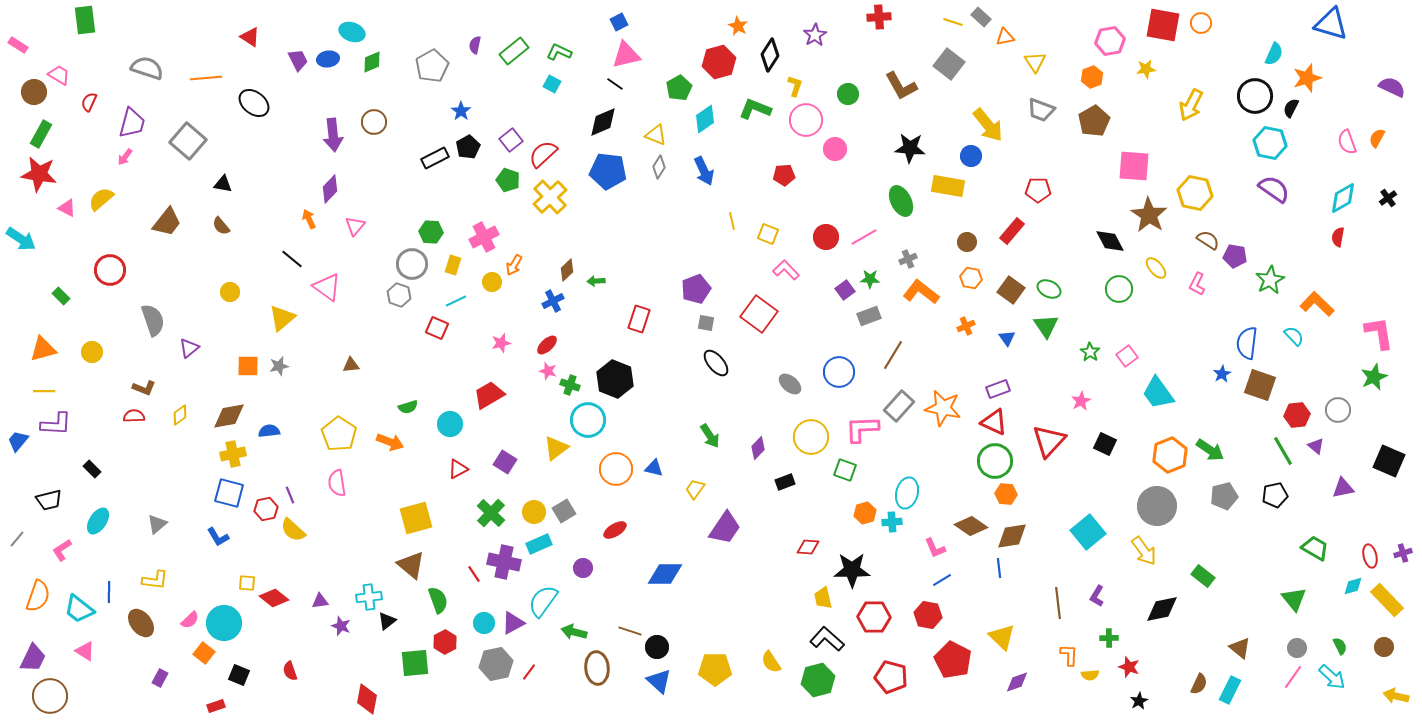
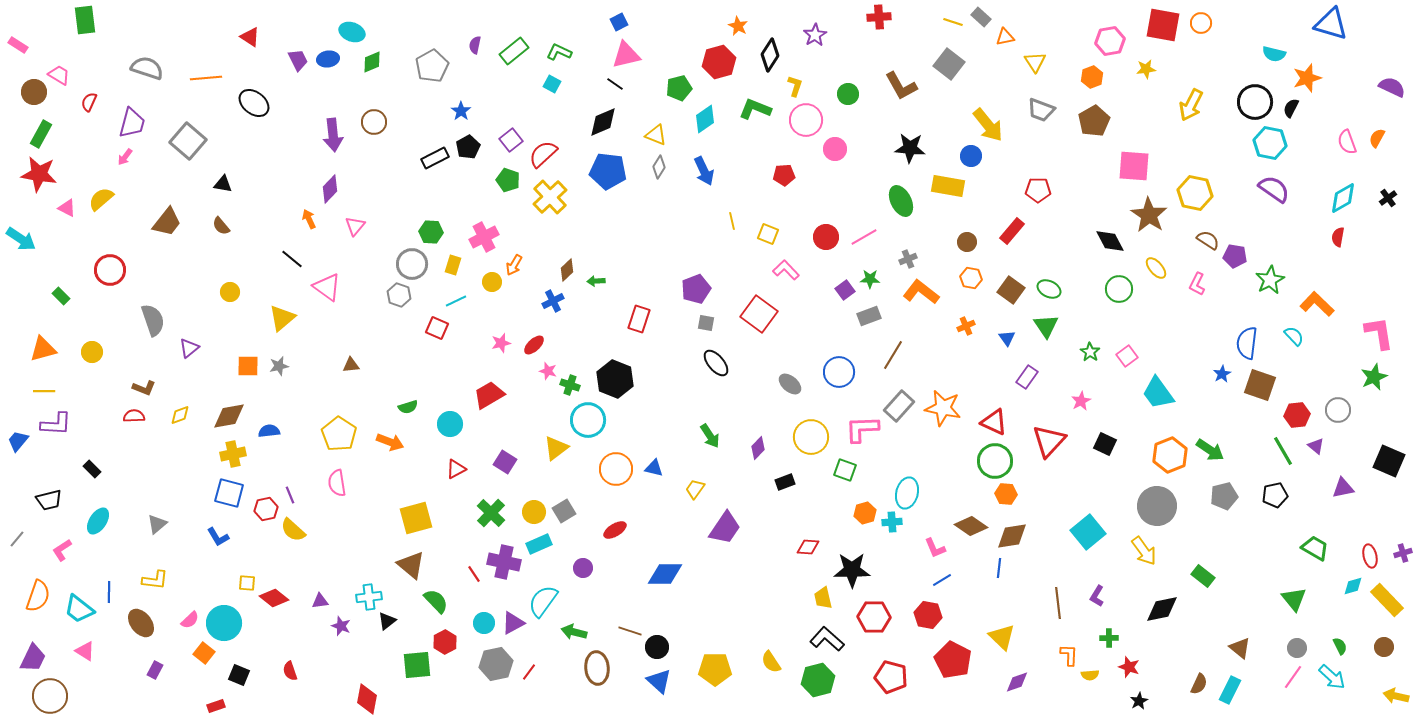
cyan semicircle at (1274, 54): rotated 80 degrees clockwise
green pentagon at (679, 88): rotated 15 degrees clockwise
black circle at (1255, 96): moved 6 px down
red ellipse at (547, 345): moved 13 px left
purple rectangle at (998, 389): moved 29 px right, 12 px up; rotated 35 degrees counterclockwise
yellow diamond at (180, 415): rotated 15 degrees clockwise
red triangle at (458, 469): moved 2 px left
blue line at (999, 568): rotated 12 degrees clockwise
green semicircle at (438, 600): moved 2 px left, 1 px down; rotated 24 degrees counterclockwise
green square at (415, 663): moved 2 px right, 2 px down
purple rectangle at (160, 678): moved 5 px left, 8 px up
